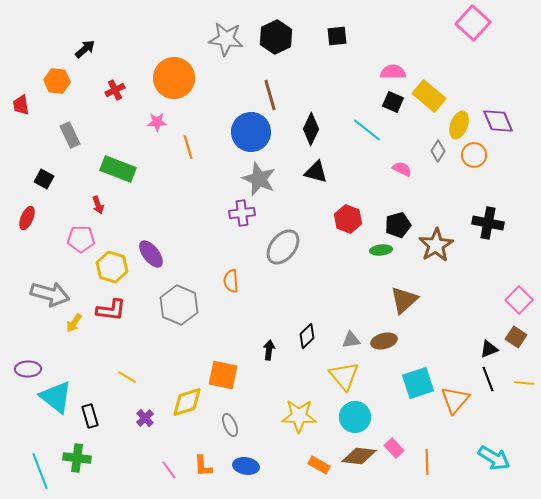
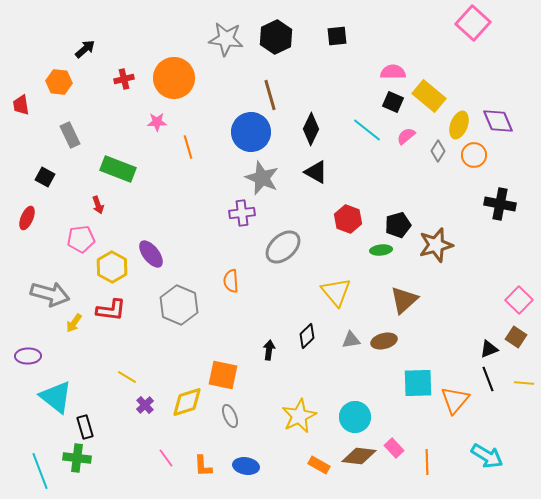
orange hexagon at (57, 81): moved 2 px right, 1 px down
red cross at (115, 90): moved 9 px right, 11 px up; rotated 12 degrees clockwise
pink semicircle at (402, 169): moved 4 px right, 33 px up; rotated 66 degrees counterclockwise
black triangle at (316, 172): rotated 15 degrees clockwise
black square at (44, 179): moved 1 px right, 2 px up
gray star at (259, 179): moved 3 px right, 1 px up
black cross at (488, 223): moved 12 px right, 19 px up
pink pentagon at (81, 239): rotated 8 degrees counterclockwise
brown star at (436, 245): rotated 16 degrees clockwise
gray ellipse at (283, 247): rotated 9 degrees clockwise
yellow hexagon at (112, 267): rotated 12 degrees clockwise
purple ellipse at (28, 369): moved 13 px up
yellow triangle at (344, 376): moved 8 px left, 84 px up
cyan square at (418, 383): rotated 16 degrees clockwise
black rectangle at (90, 416): moved 5 px left, 11 px down
yellow star at (299, 416): rotated 28 degrees counterclockwise
purple cross at (145, 418): moved 13 px up
gray ellipse at (230, 425): moved 9 px up
cyan arrow at (494, 458): moved 7 px left, 2 px up
pink line at (169, 470): moved 3 px left, 12 px up
